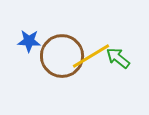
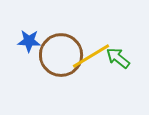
brown circle: moved 1 px left, 1 px up
